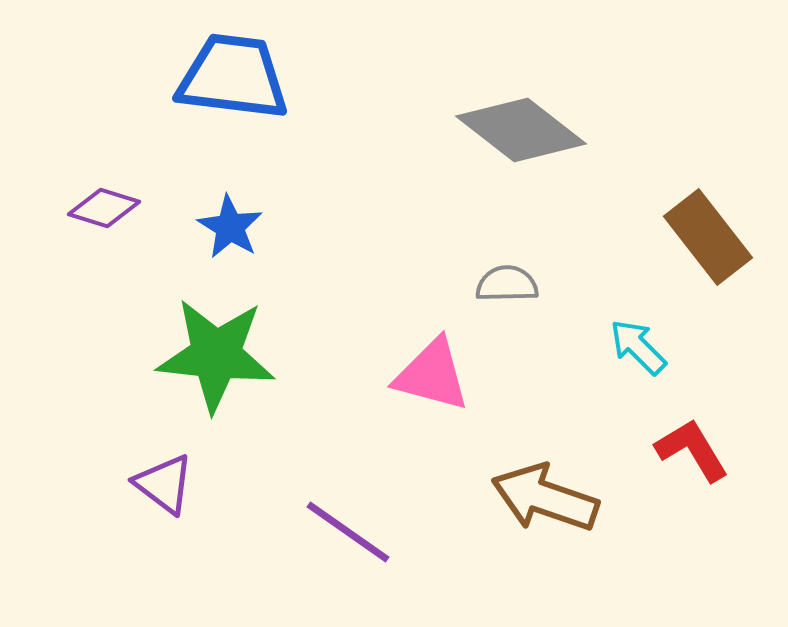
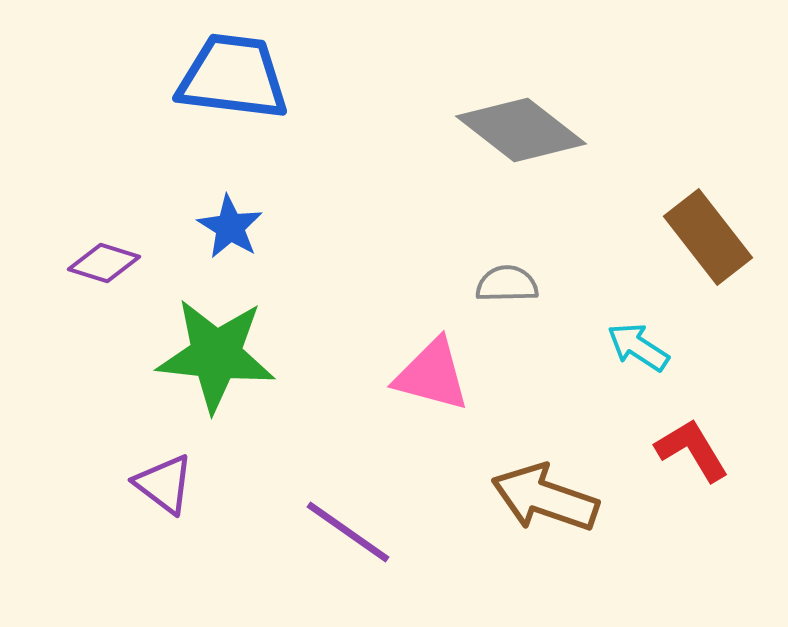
purple diamond: moved 55 px down
cyan arrow: rotated 12 degrees counterclockwise
